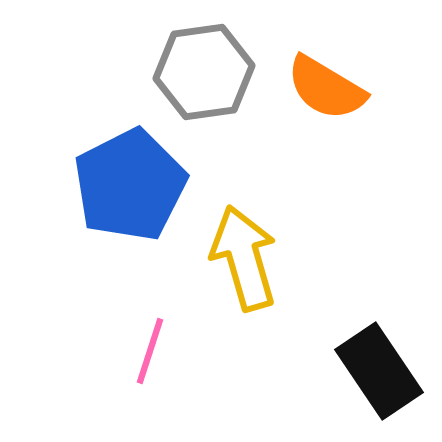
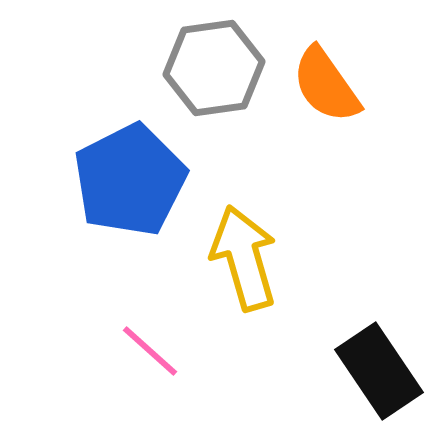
gray hexagon: moved 10 px right, 4 px up
orange semicircle: moved 3 px up; rotated 24 degrees clockwise
blue pentagon: moved 5 px up
pink line: rotated 66 degrees counterclockwise
